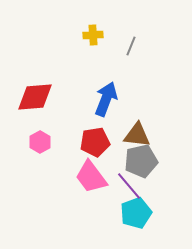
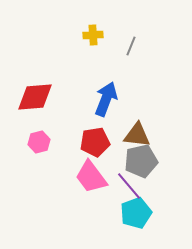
pink hexagon: moved 1 px left; rotated 15 degrees clockwise
